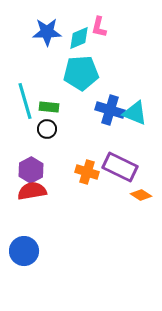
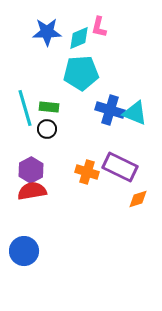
cyan line: moved 7 px down
orange diamond: moved 3 px left, 4 px down; rotated 50 degrees counterclockwise
